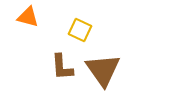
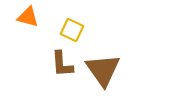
yellow square: moved 8 px left
brown L-shape: moved 3 px up
